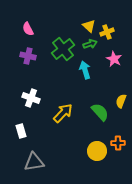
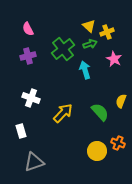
purple cross: rotated 28 degrees counterclockwise
orange cross: rotated 24 degrees clockwise
gray triangle: rotated 10 degrees counterclockwise
